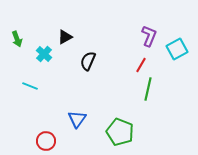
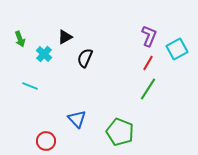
green arrow: moved 3 px right
black semicircle: moved 3 px left, 3 px up
red line: moved 7 px right, 2 px up
green line: rotated 20 degrees clockwise
blue triangle: rotated 18 degrees counterclockwise
